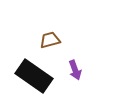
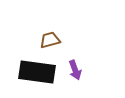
black rectangle: moved 3 px right, 4 px up; rotated 27 degrees counterclockwise
